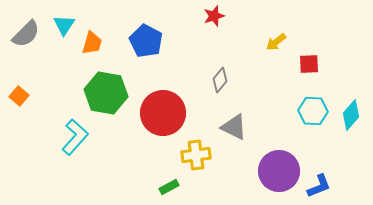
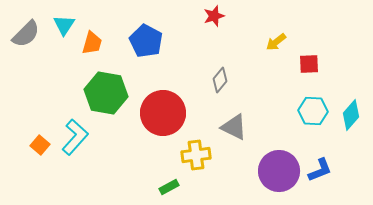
orange square: moved 21 px right, 49 px down
blue L-shape: moved 1 px right, 16 px up
